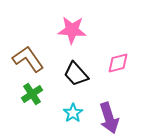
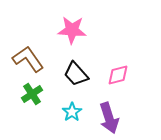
pink diamond: moved 12 px down
cyan star: moved 1 px left, 1 px up
